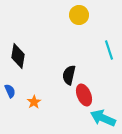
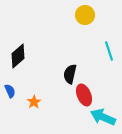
yellow circle: moved 6 px right
cyan line: moved 1 px down
black diamond: rotated 40 degrees clockwise
black semicircle: moved 1 px right, 1 px up
cyan arrow: moved 1 px up
